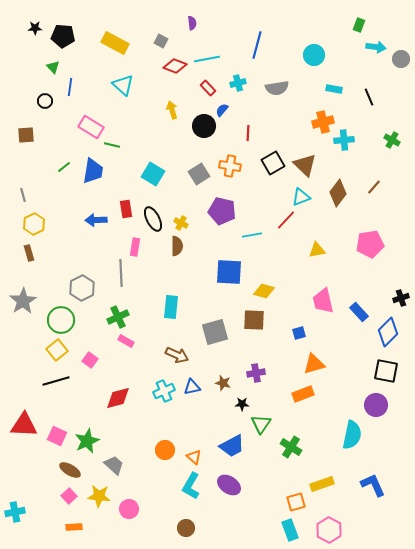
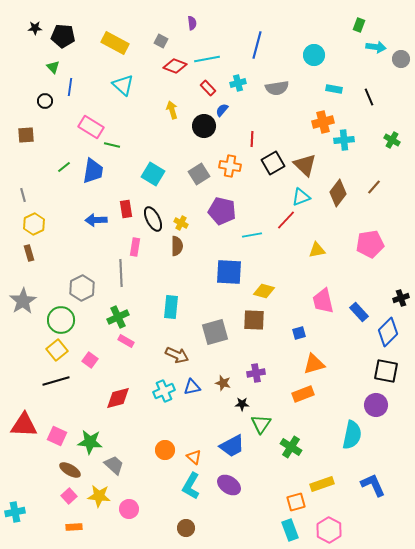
red line at (248, 133): moved 4 px right, 6 px down
green star at (87, 441): moved 3 px right, 1 px down; rotated 30 degrees clockwise
